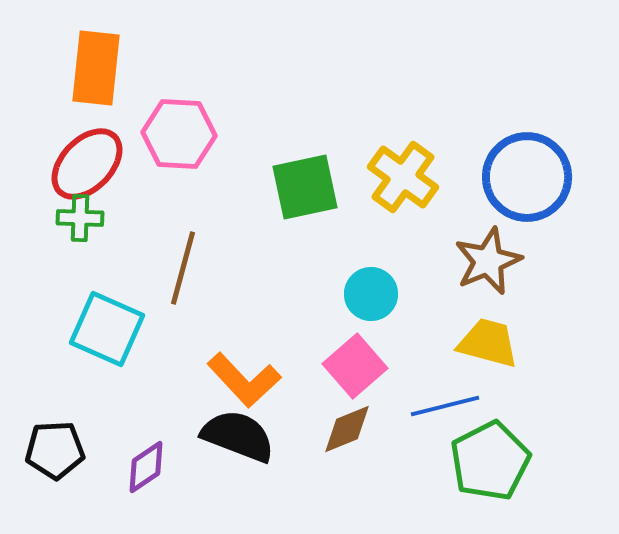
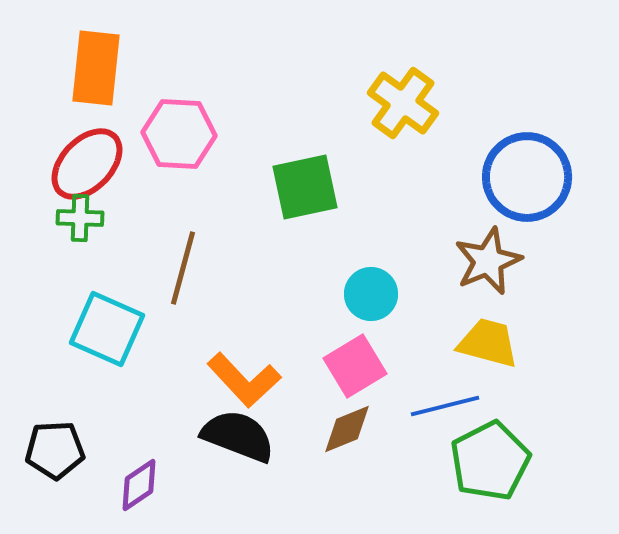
yellow cross: moved 74 px up
pink square: rotated 10 degrees clockwise
purple diamond: moved 7 px left, 18 px down
